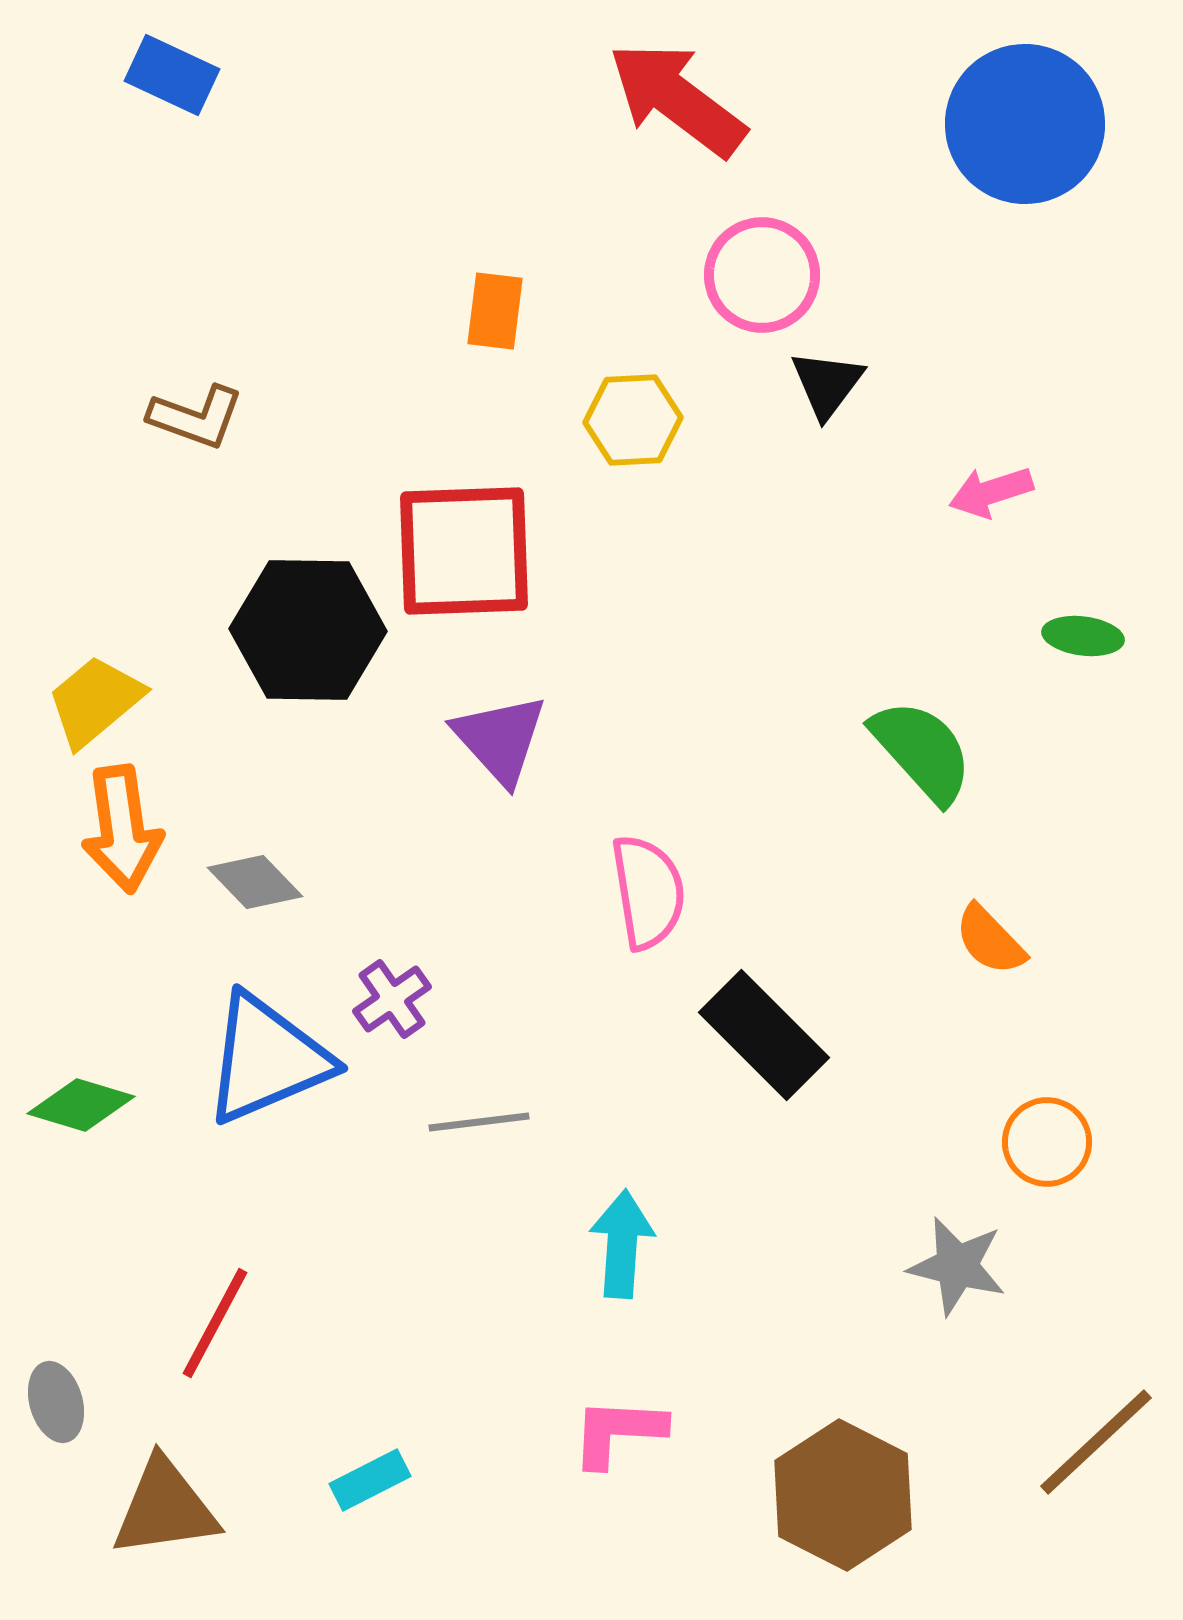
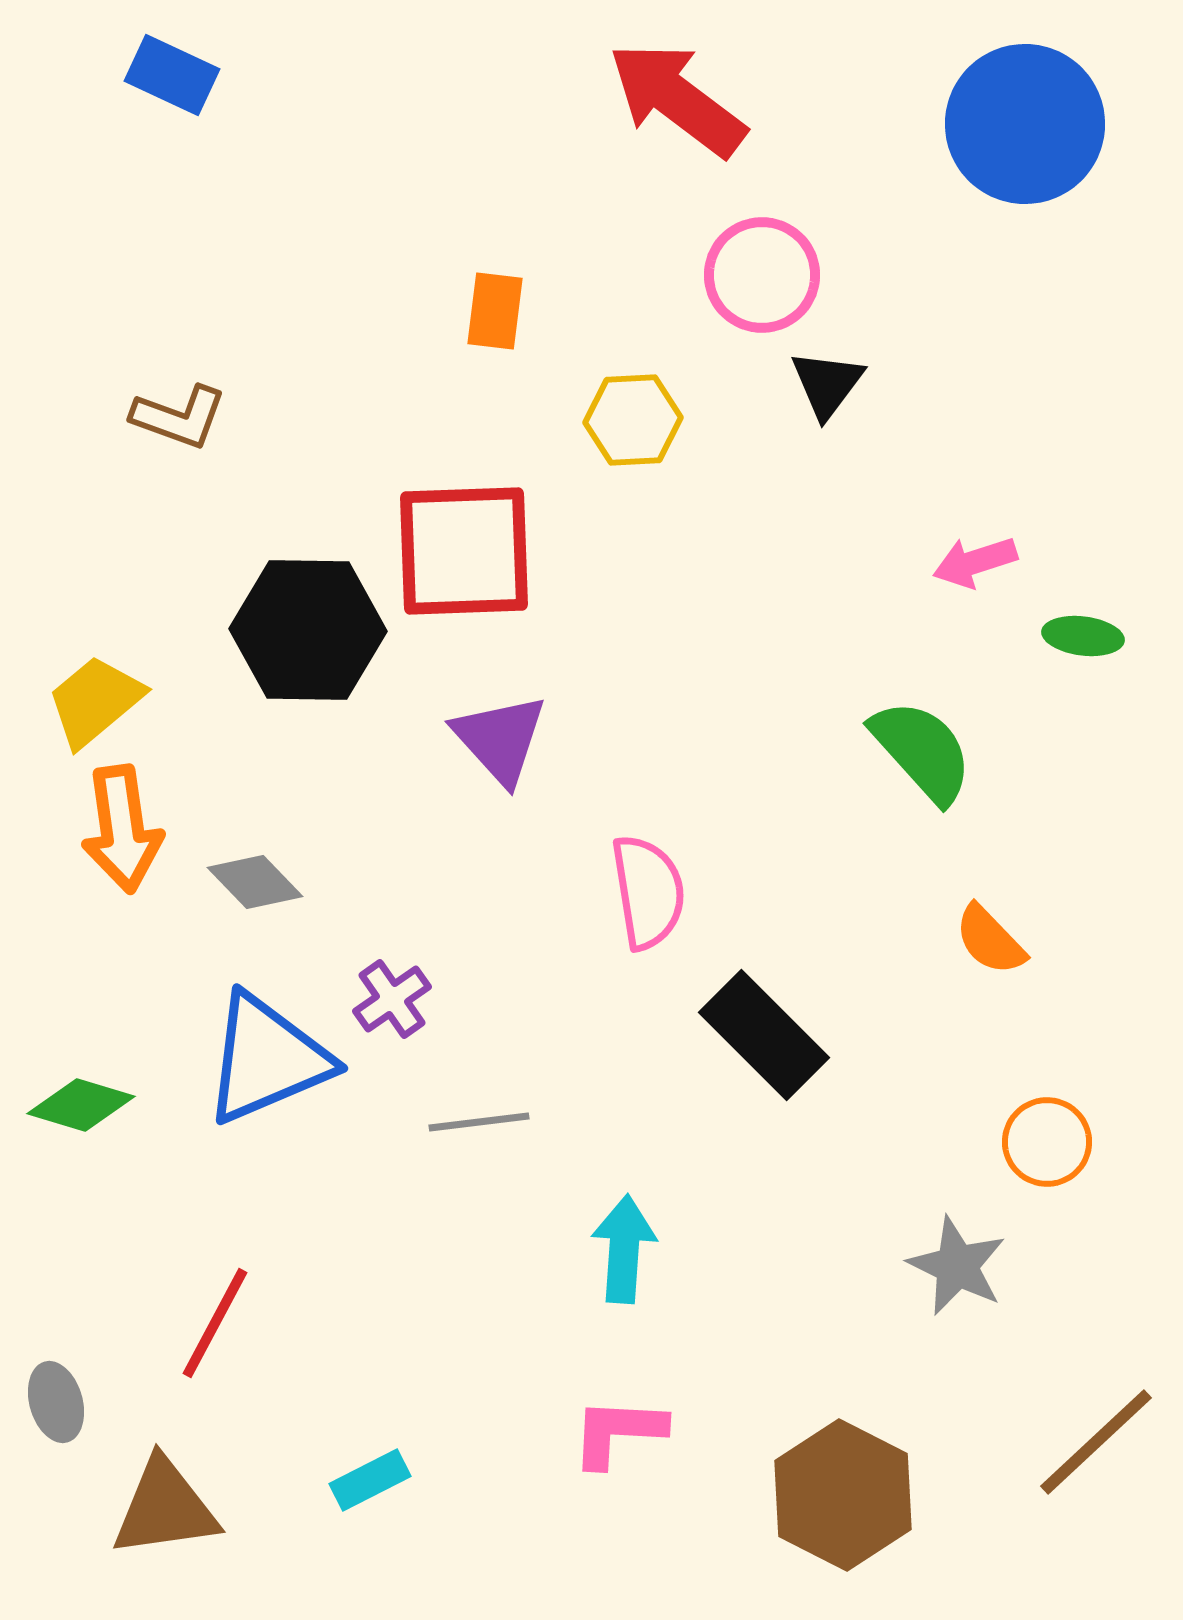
brown L-shape: moved 17 px left
pink arrow: moved 16 px left, 70 px down
cyan arrow: moved 2 px right, 5 px down
gray star: rotated 12 degrees clockwise
